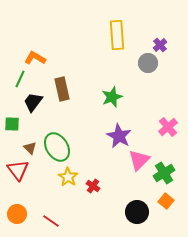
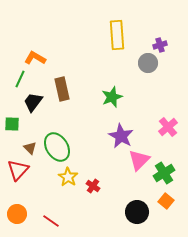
purple cross: rotated 24 degrees clockwise
purple star: moved 2 px right
red triangle: rotated 20 degrees clockwise
